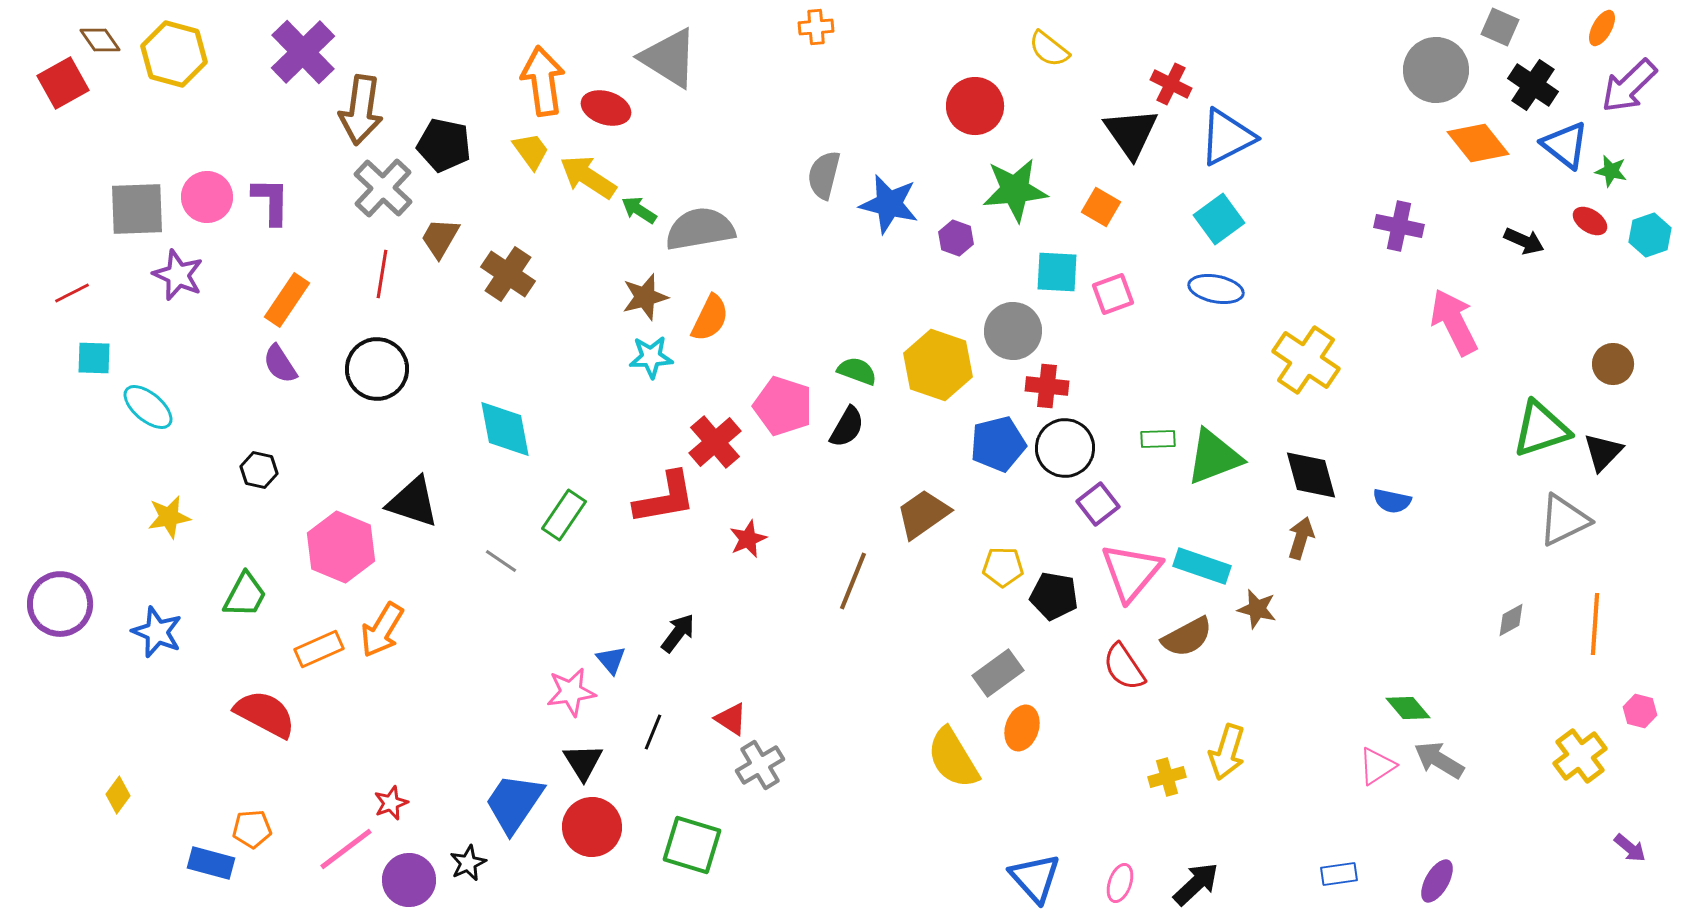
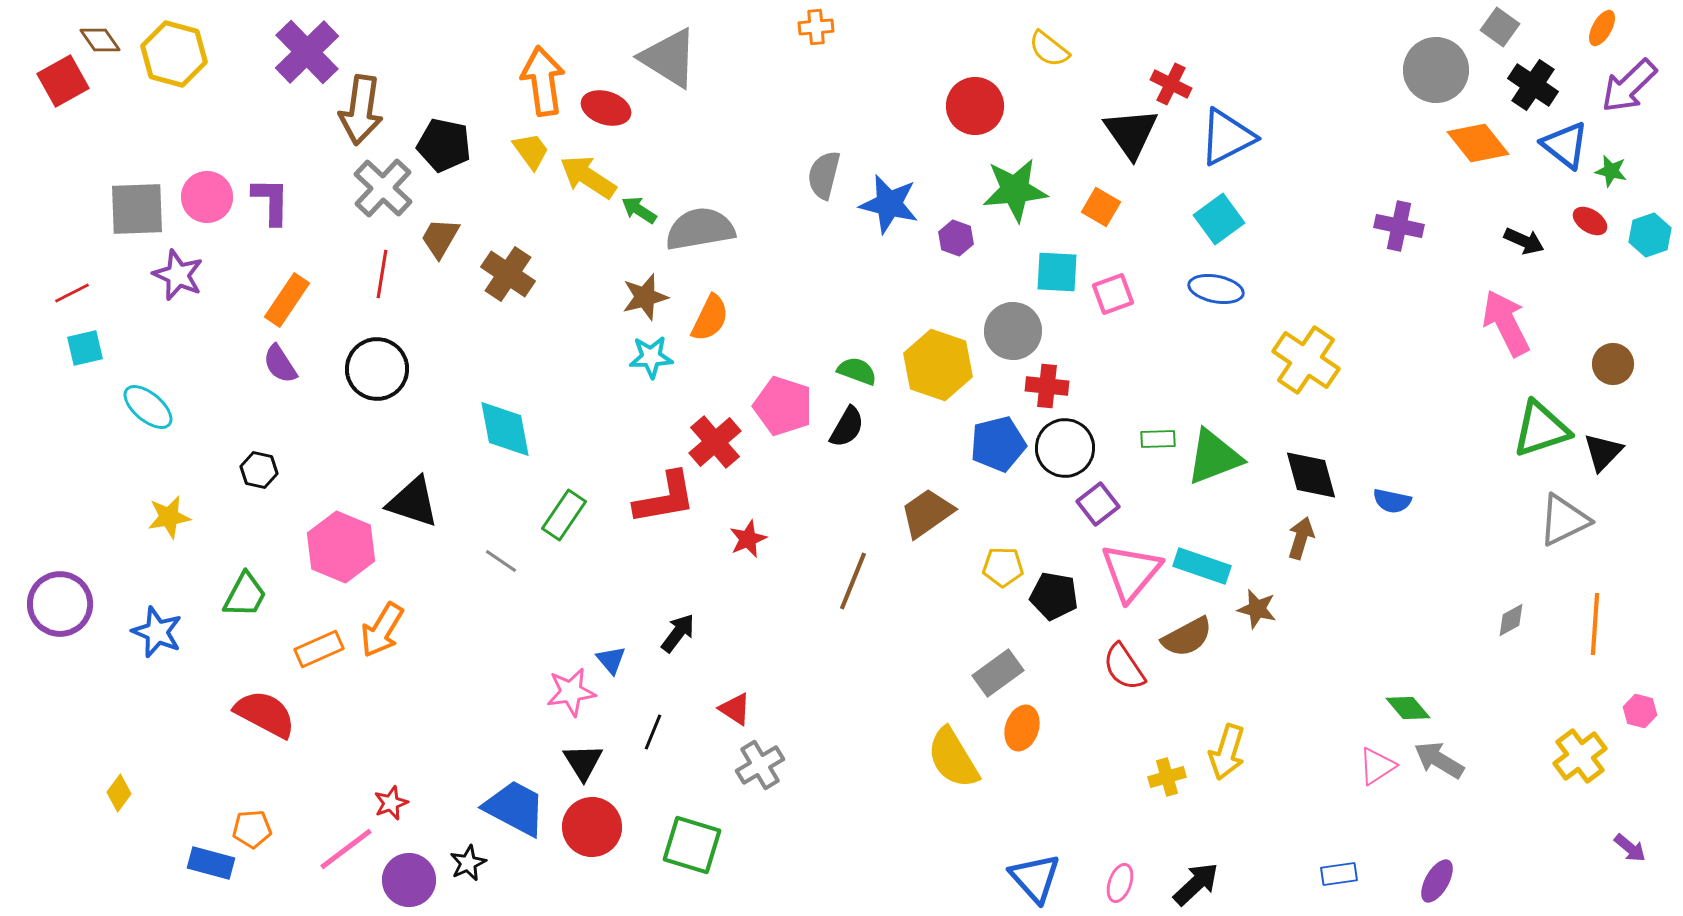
gray square at (1500, 27): rotated 12 degrees clockwise
purple cross at (303, 52): moved 4 px right
red square at (63, 83): moved 2 px up
pink arrow at (1454, 322): moved 52 px right, 1 px down
cyan square at (94, 358): moved 9 px left, 10 px up; rotated 15 degrees counterclockwise
brown trapezoid at (923, 514): moved 4 px right, 1 px up
red triangle at (731, 719): moved 4 px right, 10 px up
yellow diamond at (118, 795): moved 1 px right, 2 px up
blue trapezoid at (514, 803): moved 1 px right, 5 px down; rotated 84 degrees clockwise
